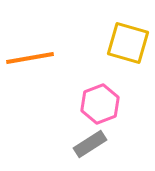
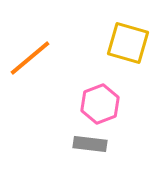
orange line: rotated 30 degrees counterclockwise
gray rectangle: rotated 40 degrees clockwise
